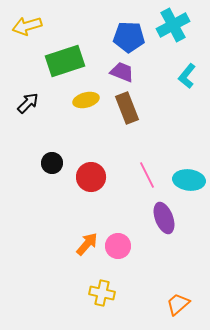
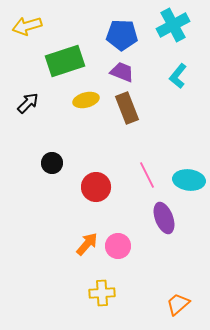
blue pentagon: moved 7 px left, 2 px up
cyan L-shape: moved 9 px left
red circle: moved 5 px right, 10 px down
yellow cross: rotated 15 degrees counterclockwise
